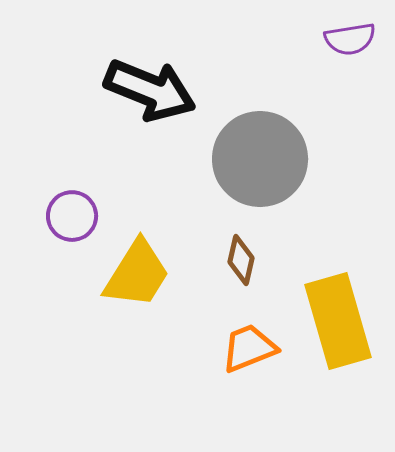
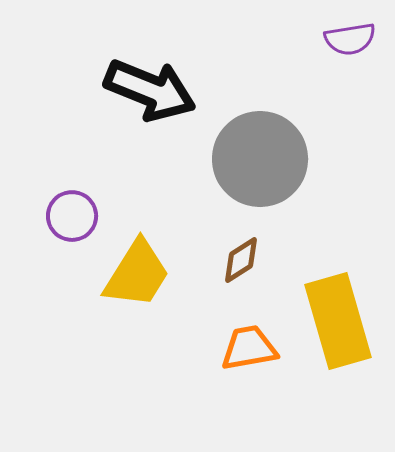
brown diamond: rotated 45 degrees clockwise
orange trapezoid: rotated 12 degrees clockwise
